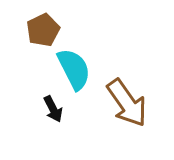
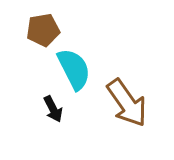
brown pentagon: rotated 16 degrees clockwise
